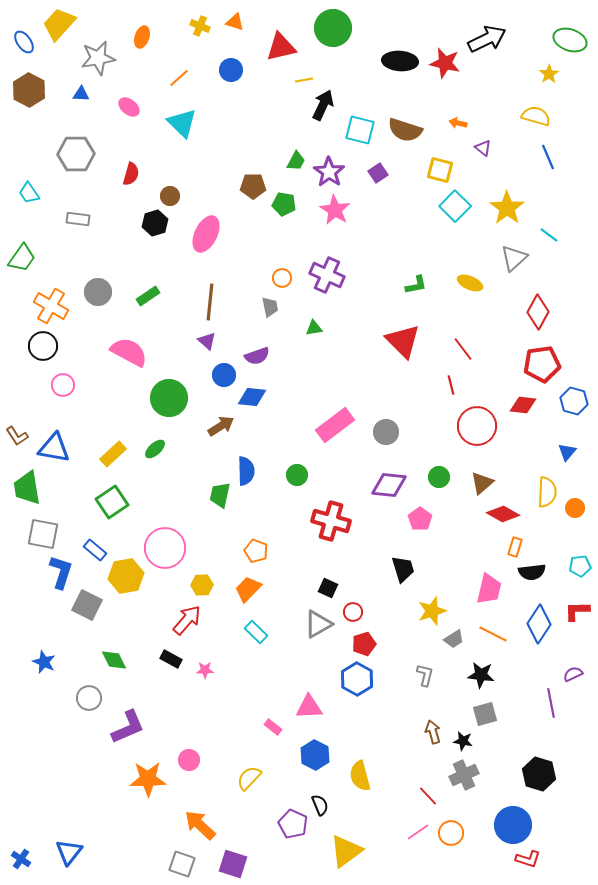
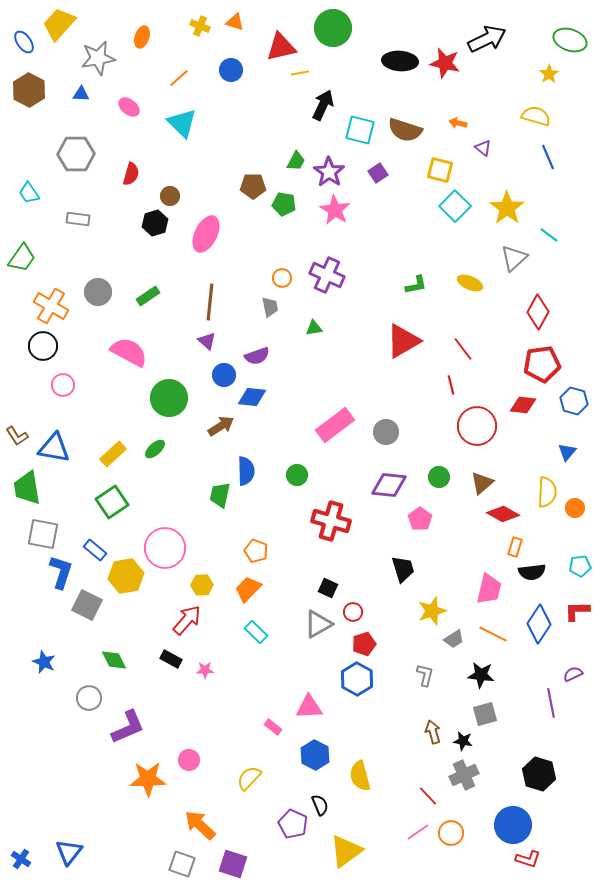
yellow line at (304, 80): moved 4 px left, 7 px up
red triangle at (403, 341): rotated 45 degrees clockwise
